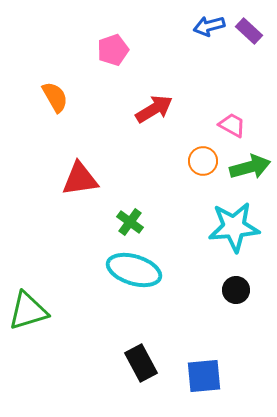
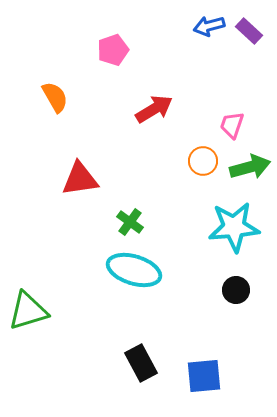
pink trapezoid: rotated 100 degrees counterclockwise
